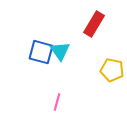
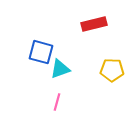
red rectangle: rotated 45 degrees clockwise
cyan triangle: moved 18 px down; rotated 45 degrees clockwise
yellow pentagon: rotated 10 degrees counterclockwise
